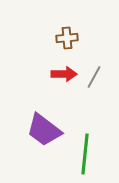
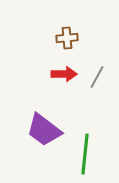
gray line: moved 3 px right
